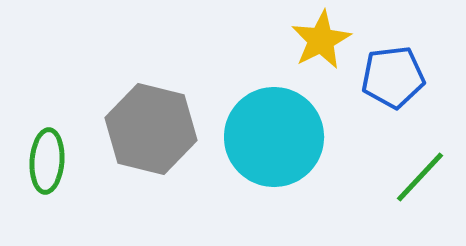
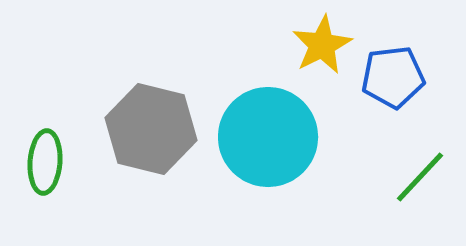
yellow star: moved 1 px right, 5 px down
cyan circle: moved 6 px left
green ellipse: moved 2 px left, 1 px down
